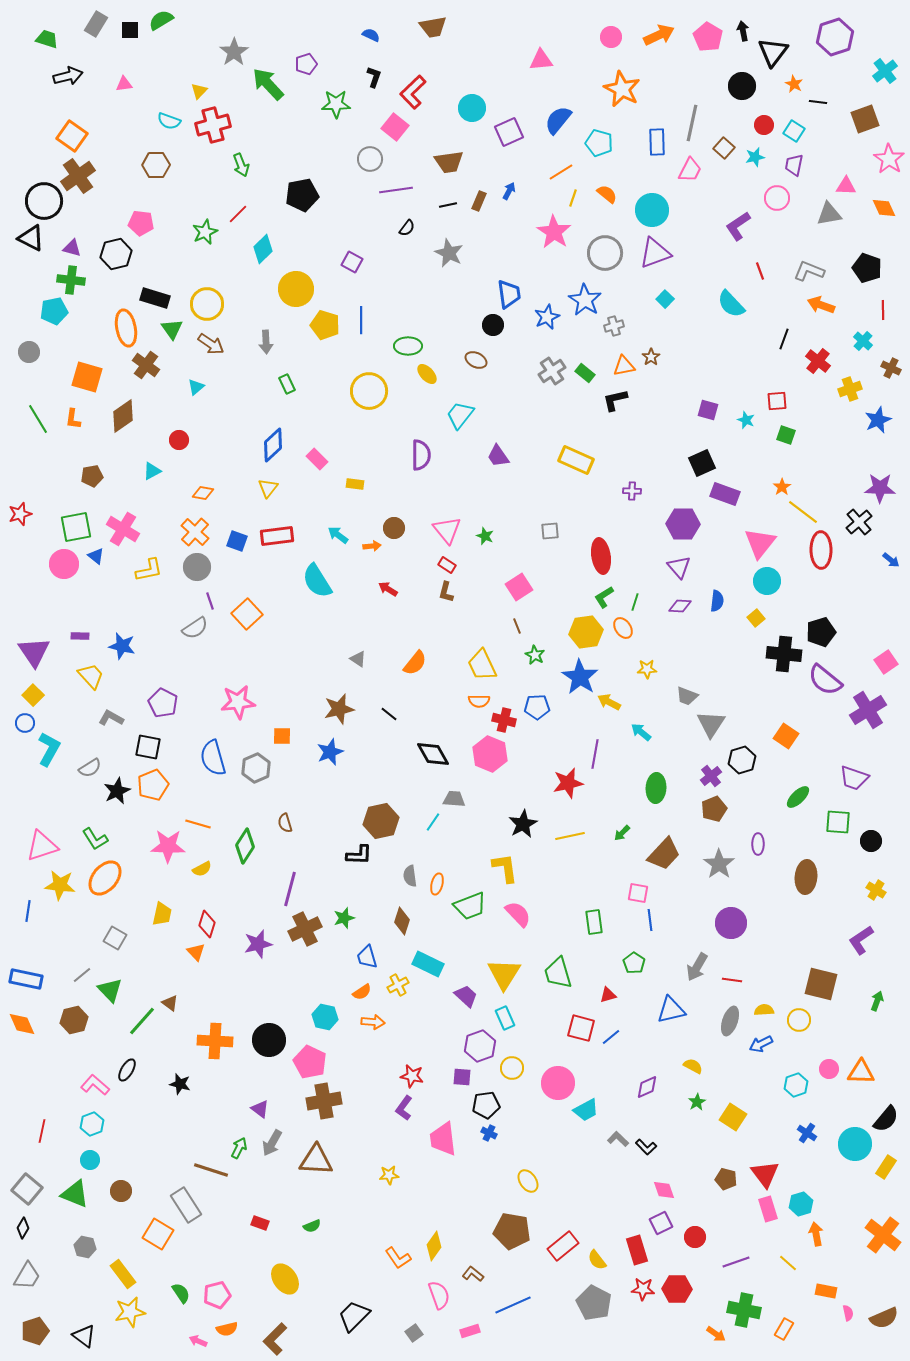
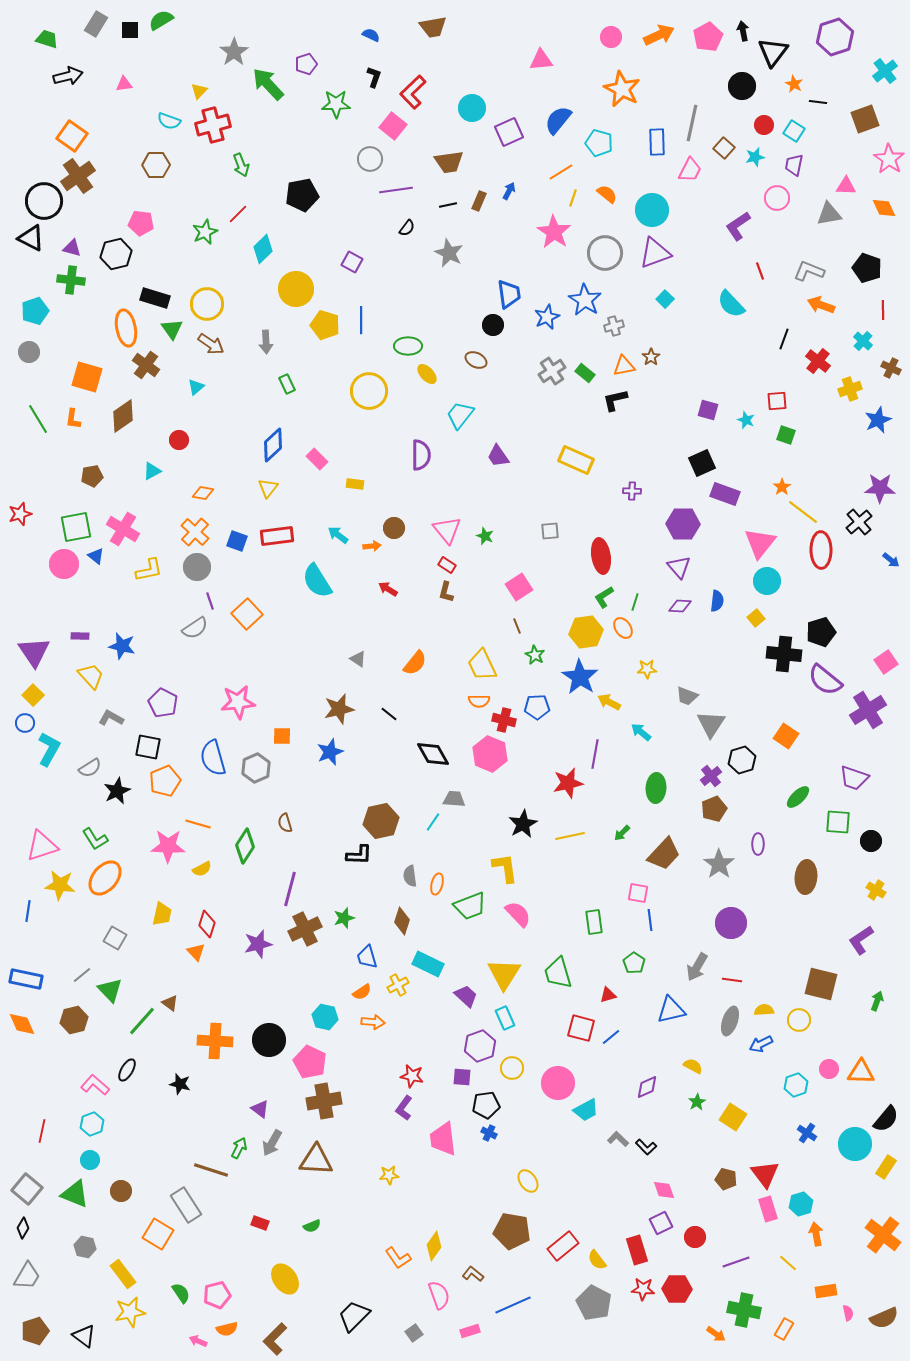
pink pentagon at (708, 37): rotated 12 degrees clockwise
pink square at (395, 127): moved 2 px left, 1 px up
cyan pentagon at (54, 311): moved 19 px left; rotated 8 degrees counterclockwise
orange pentagon at (153, 785): moved 12 px right, 4 px up
orange rectangle at (826, 1291): rotated 20 degrees counterclockwise
